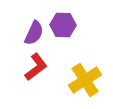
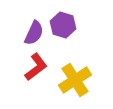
purple hexagon: rotated 15 degrees clockwise
yellow cross: moved 10 px left
